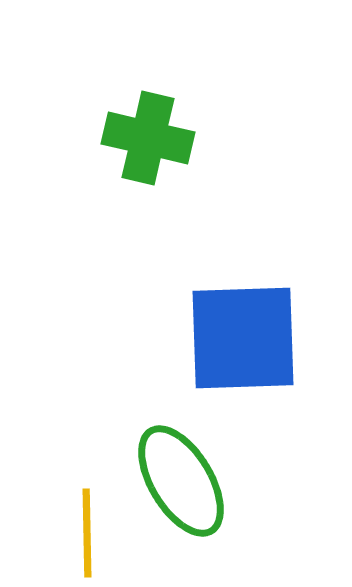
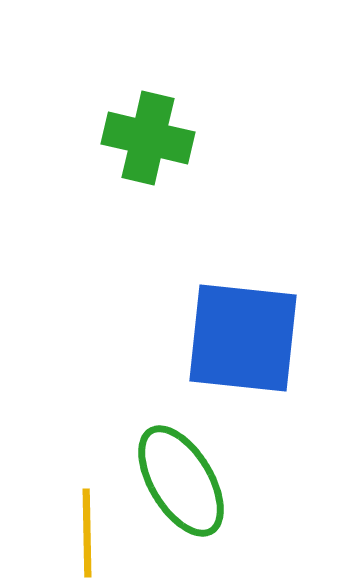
blue square: rotated 8 degrees clockwise
